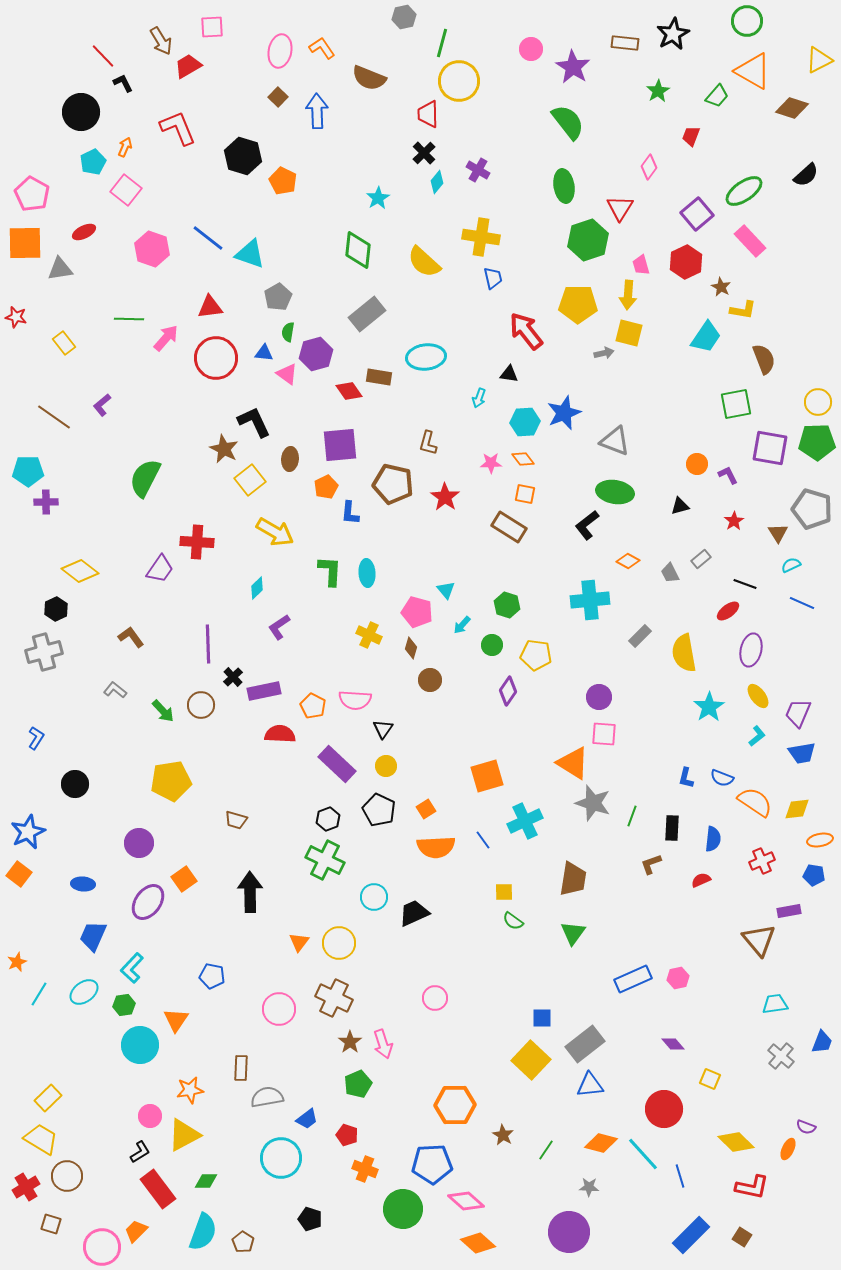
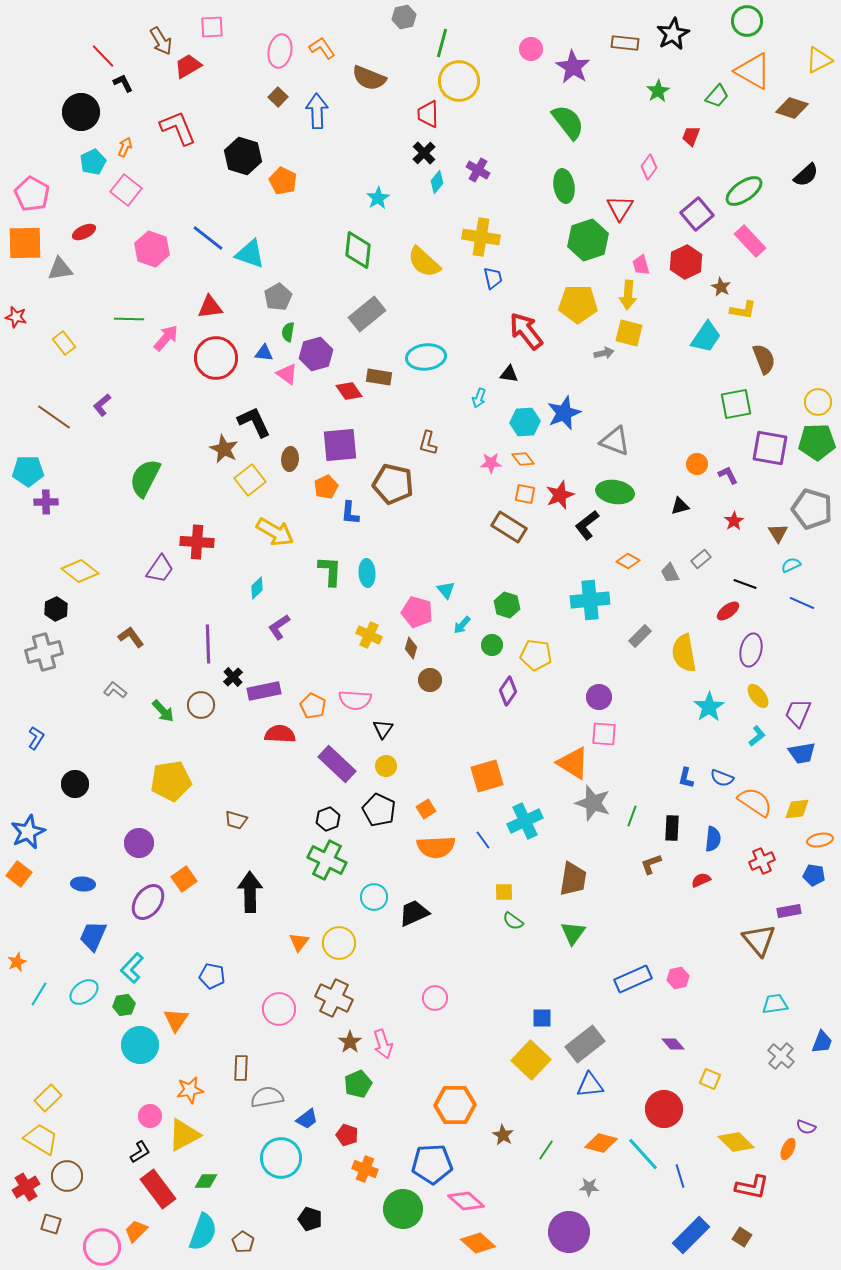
red star at (445, 497): moved 115 px right, 2 px up; rotated 16 degrees clockwise
green cross at (325, 860): moved 2 px right
